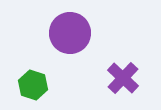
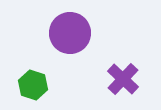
purple cross: moved 1 px down
